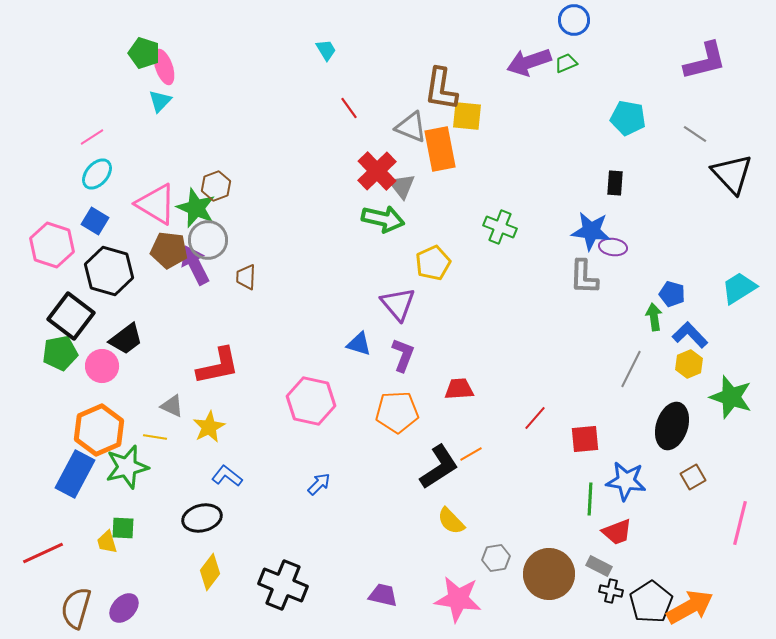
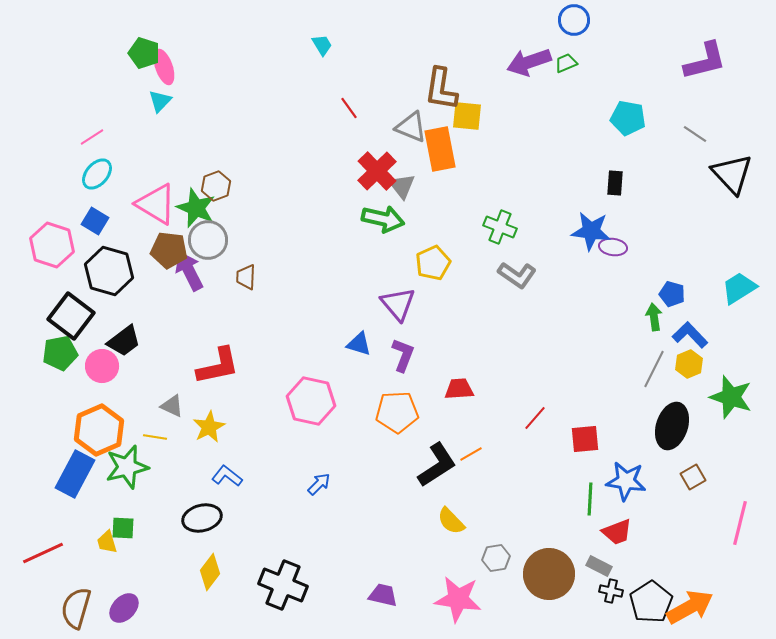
cyan trapezoid at (326, 50): moved 4 px left, 5 px up
purple arrow at (195, 265): moved 6 px left, 6 px down
gray L-shape at (584, 277): moved 67 px left, 2 px up; rotated 57 degrees counterclockwise
black trapezoid at (126, 339): moved 2 px left, 2 px down
gray line at (631, 369): moved 23 px right
black L-shape at (439, 467): moved 2 px left, 2 px up
